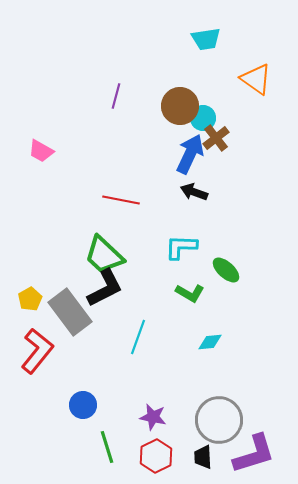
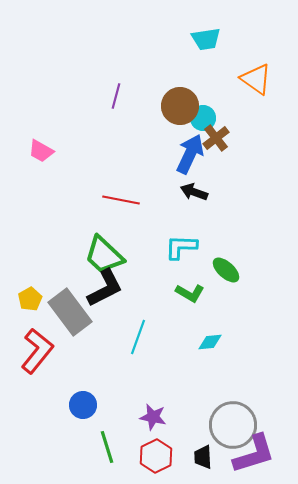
gray circle: moved 14 px right, 5 px down
